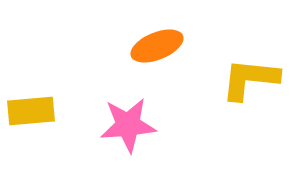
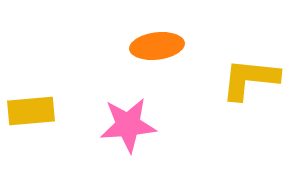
orange ellipse: rotated 15 degrees clockwise
